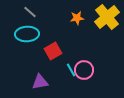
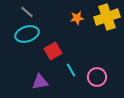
gray line: moved 3 px left
yellow cross: rotated 20 degrees clockwise
cyan ellipse: rotated 15 degrees counterclockwise
pink circle: moved 13 px right, 7 px down
